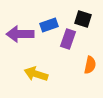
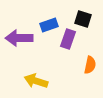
purple arrow: moved 1 px left, 4 px down
yellow arrow: moved 7 px down
